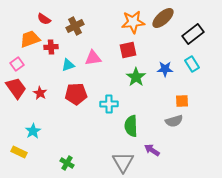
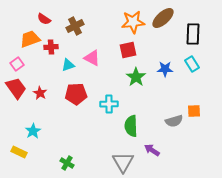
black rectangle: rotated 50 degrees counterclockwise
pink triangle: moved 1 px left; rotated 36 degrees clockwise
orange square: moved 12 px right, 10 px down
